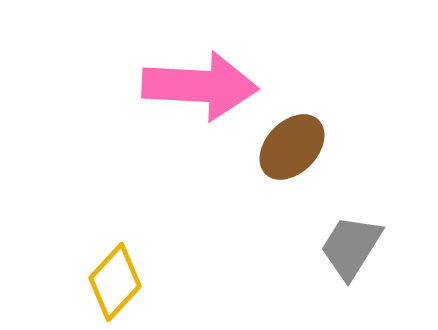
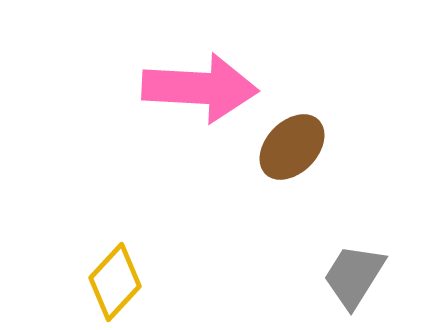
pink arrow: moved 2 px down
gray trapezoid: moved 3 px right, 29 px down
